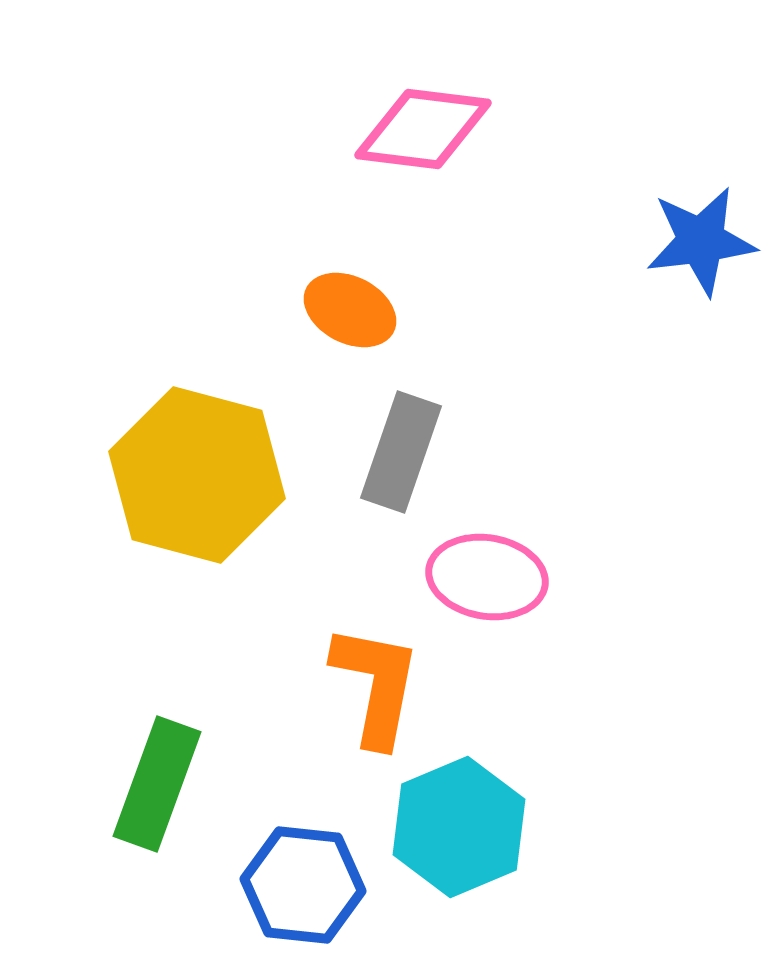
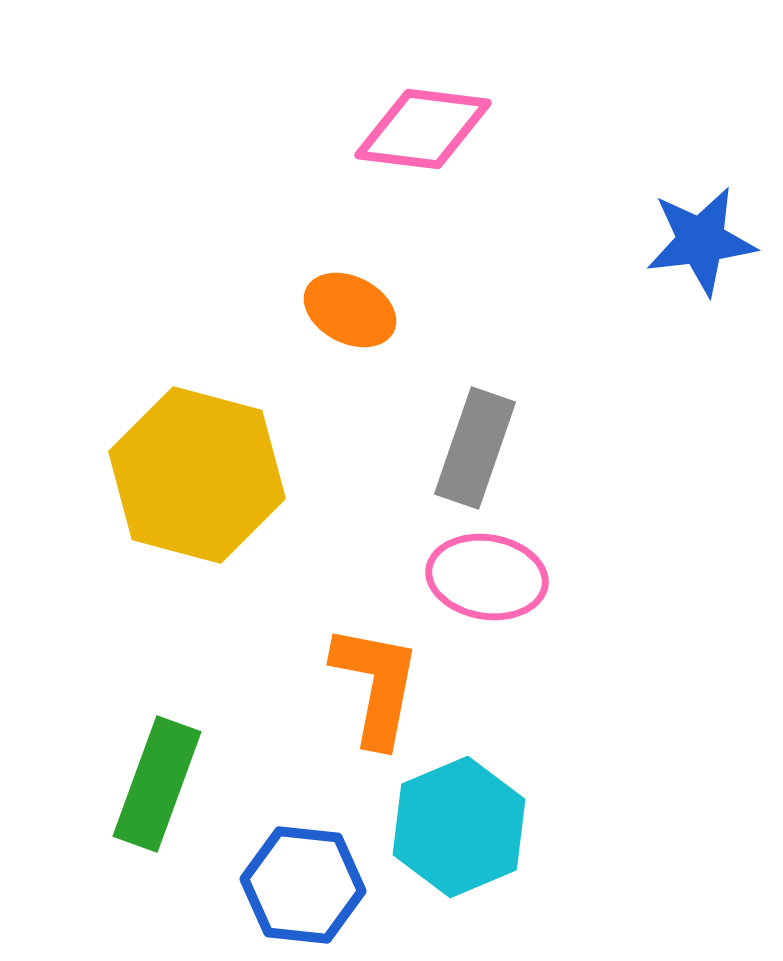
gray rectangle: moved 74 px right, 4 px up
